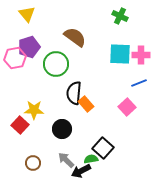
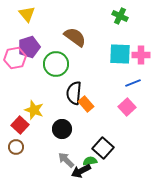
blue line: moved 6 px left
yellow star: rotated 18 degrees clockwise
green semicircle: moved 1 px left, 2 px down
brown circle: moved 17 px left, 16 px up
